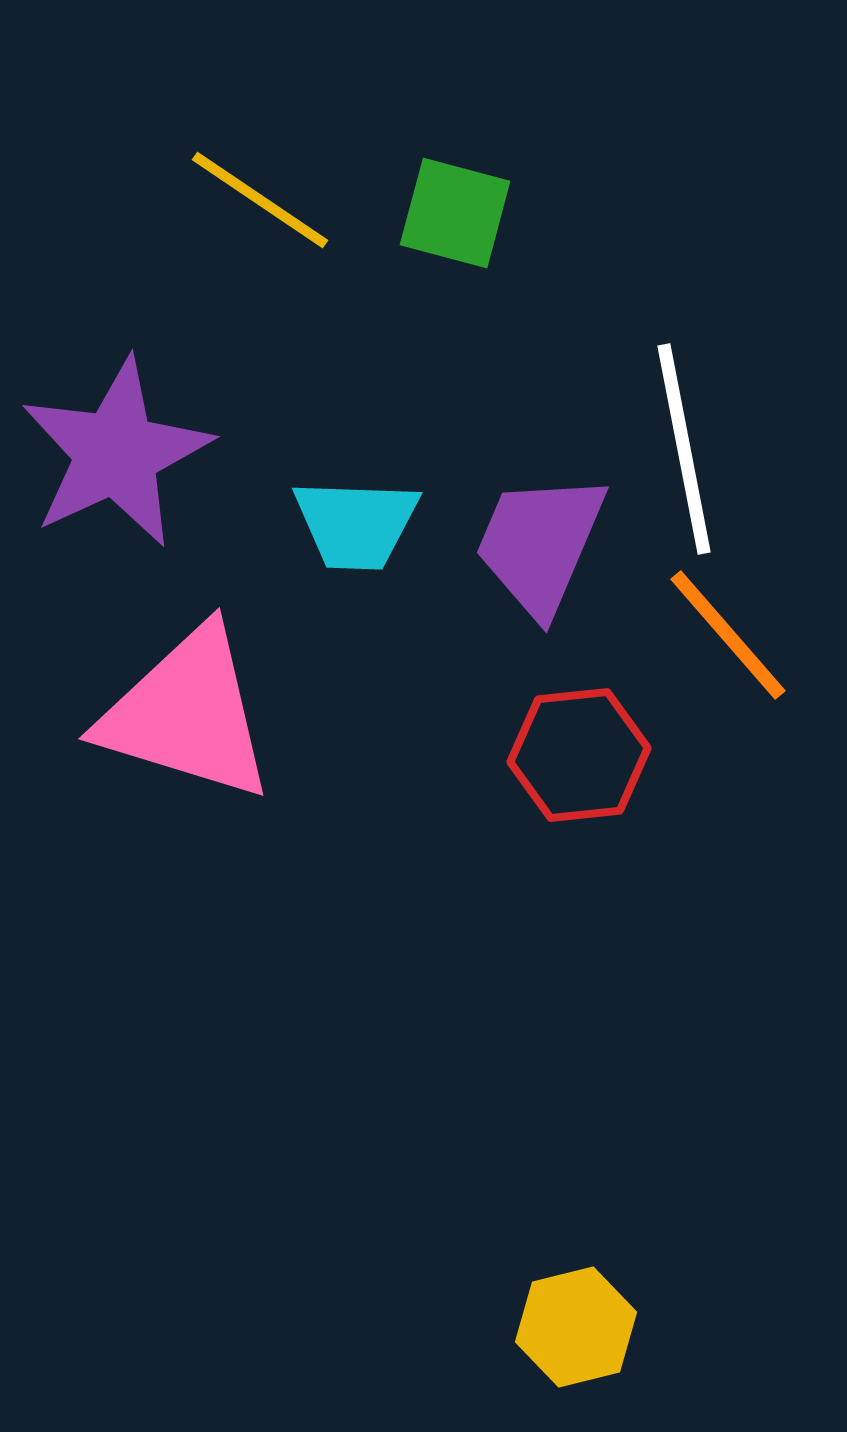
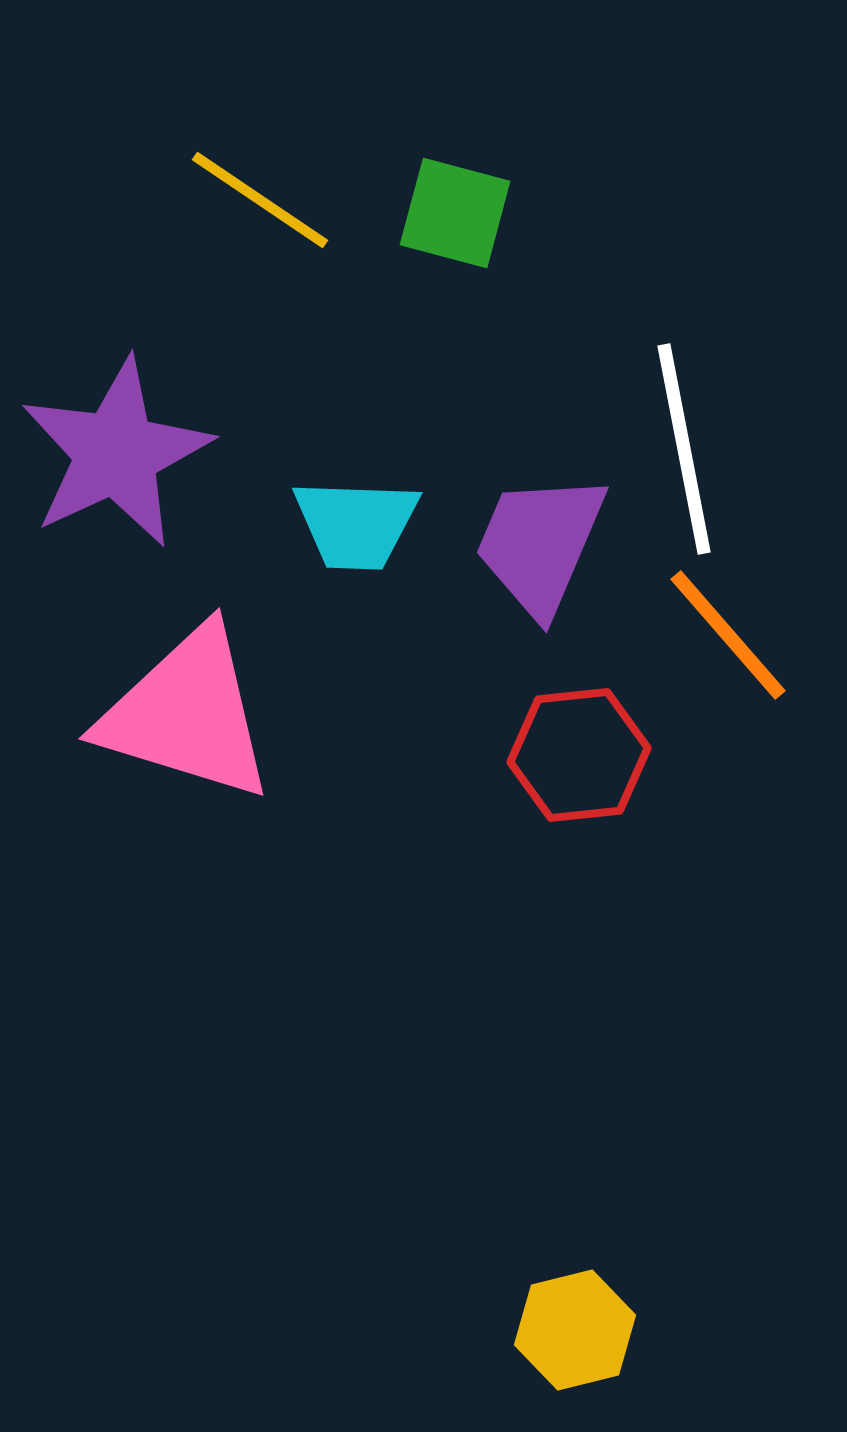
yellow hexagon: moved 1 px left, 3 px down
